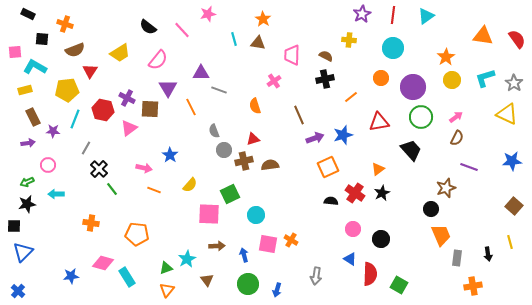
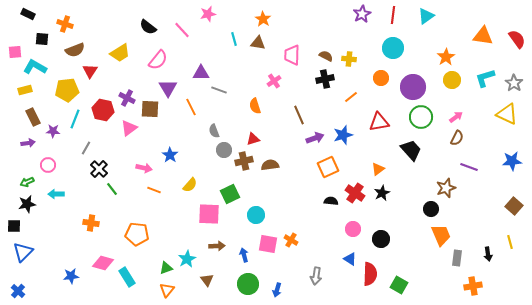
yellow cross at (349, 40): moved 19 px down
